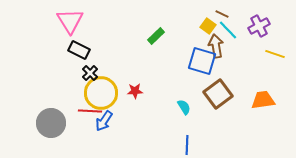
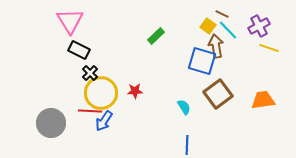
yellow line: moved 6 px left, 6 px up
